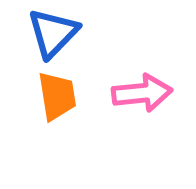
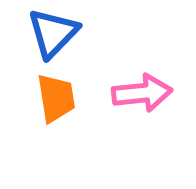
orange trapezoid: moved 1 px left, 2 px down
